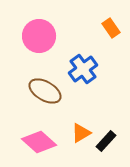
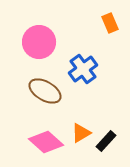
orange rectangle: moved 1 px left, 5 px up; rotated 12 degrees clockwise
pink circle: moved 6 px down
pink diamond: moved 7 px right
